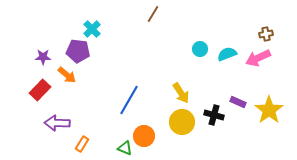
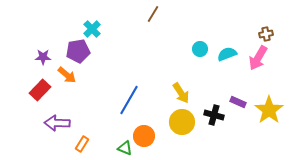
purple pentagon: rotated 15 degrees counterclockwise
pink arrow: rotated 35 degrees counterclockwise
